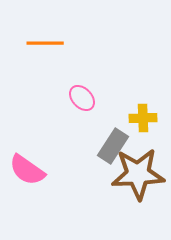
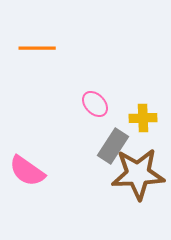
orange line: moved 8 px left, 5 px down
pink ellipse: moved 13 px right, 6 px down
pink semicircle: moved 1 px down
